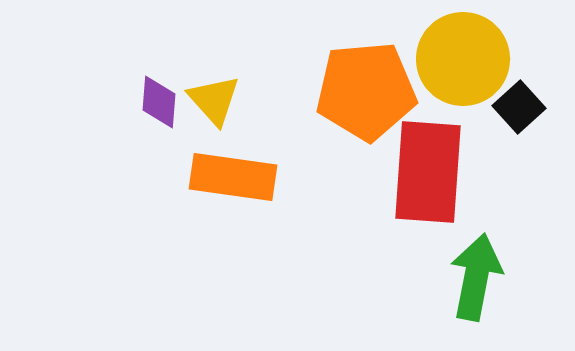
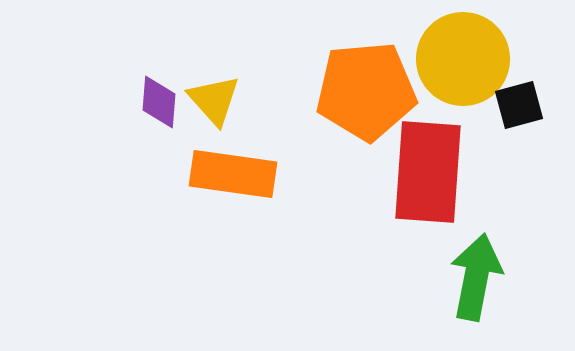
black square: moved 2 px up; rotated 27 degrees clockwise
orange rectangle: moved 3 px up
